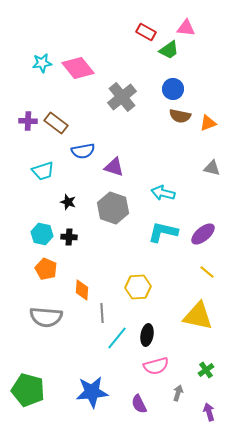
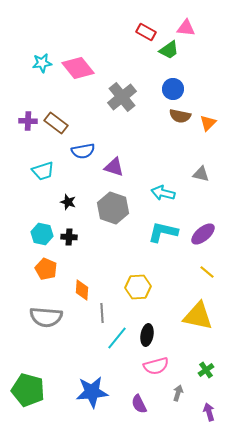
orange triangle: rotated 24 degrees counterclockwise
gray triangle: moved 11 px left, 6 px down
